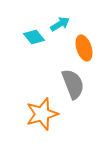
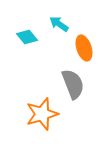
cyan arrow: moved 1 px left; rotated 114 degrees counterclockwise
cyan diamond: moved 7 px left
